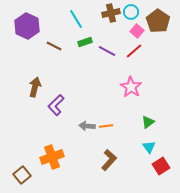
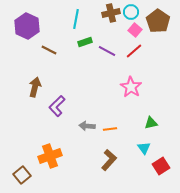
cyan line: rotated 42 degrees clockwise
pink square: moved 2 px left, 1 px up
brown line: moved 5 px left, 4 px down
purple L-shape: moved 1 px right, 1 px down
green triangle: moved 3 px right, 1 px down; rotated 24 degrees clockwise
orange line: moved 4 px right, 3 px down
cyan triangle: moved 5 px left, 1 px down
orange cross: moved 2 px left, 1 px up
